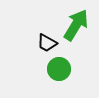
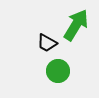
green circle: moved 1 px left, 2 px down
